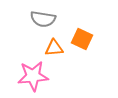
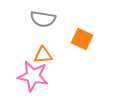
orange triangle: moved 11 px left, 7 px down
pink star: rotated 16 degrees clockwise
